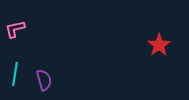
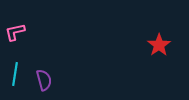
pink L-shape: moved 3 px down
